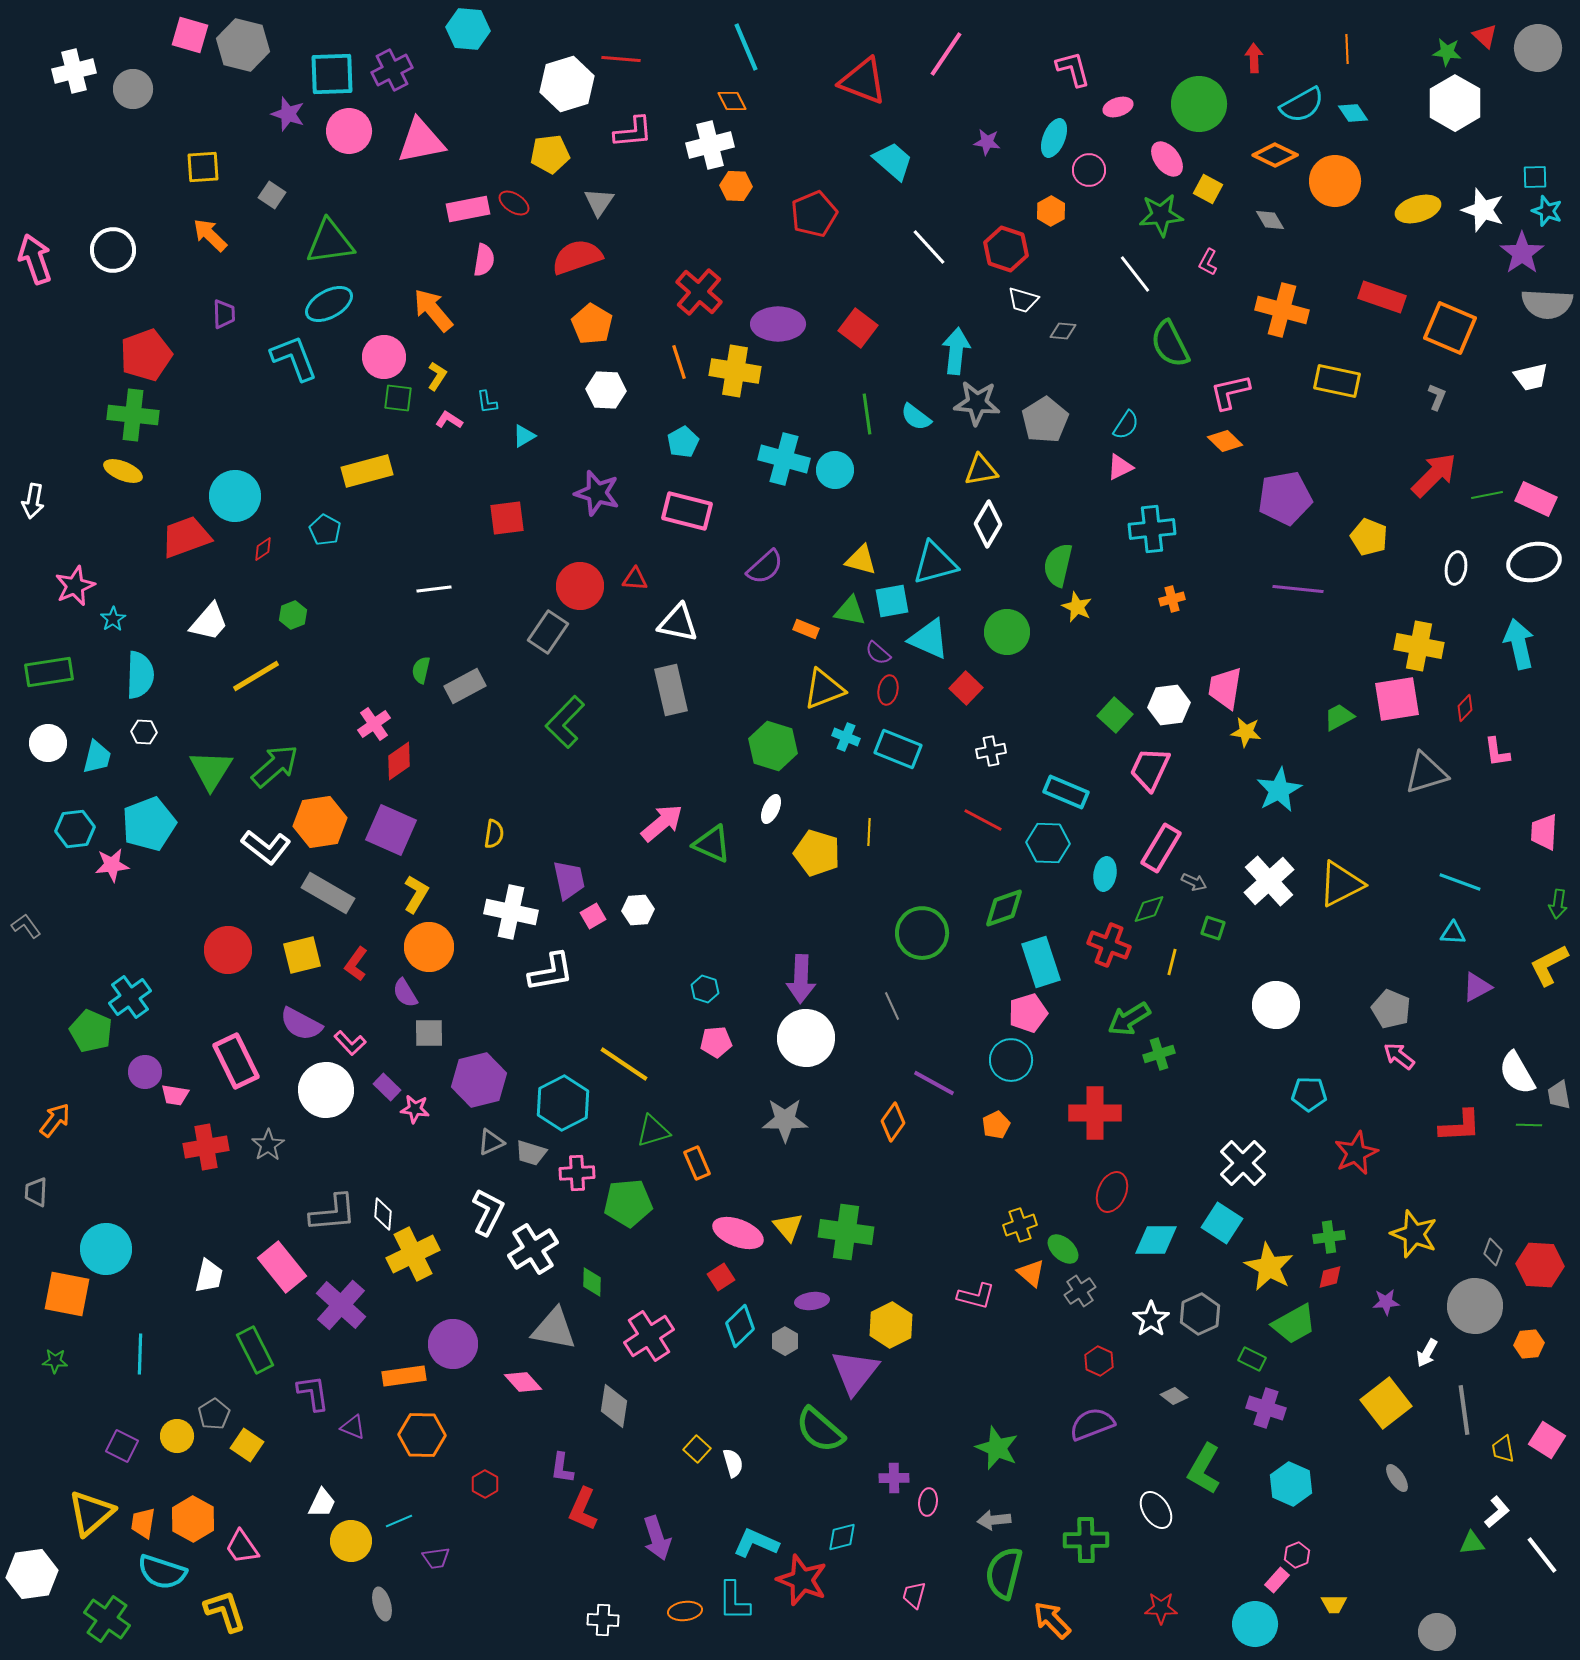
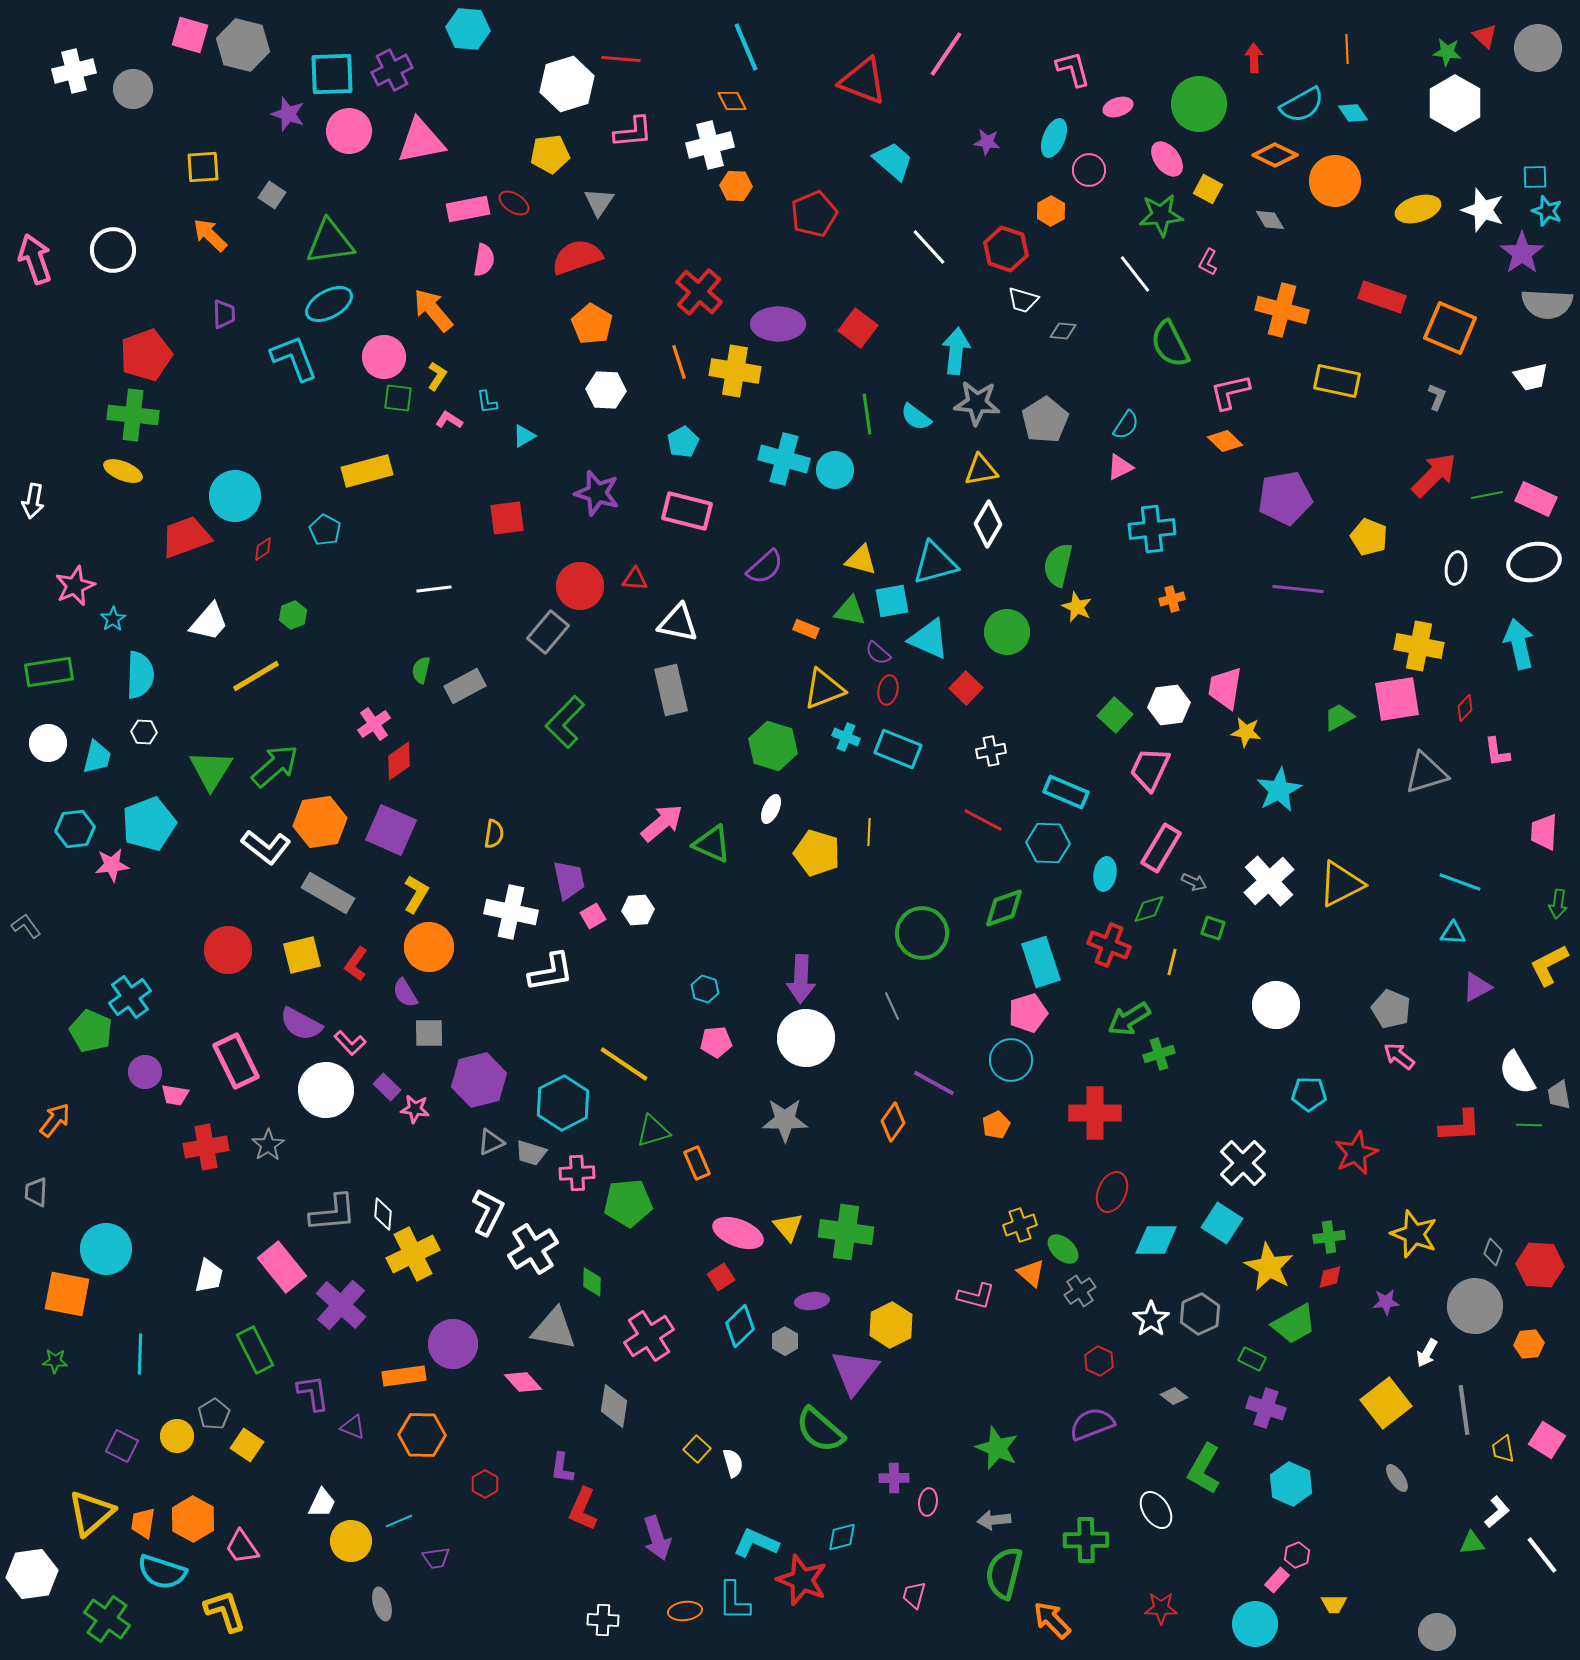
gray rectangle at (548, 632): rotated 6 degrees clockwise
